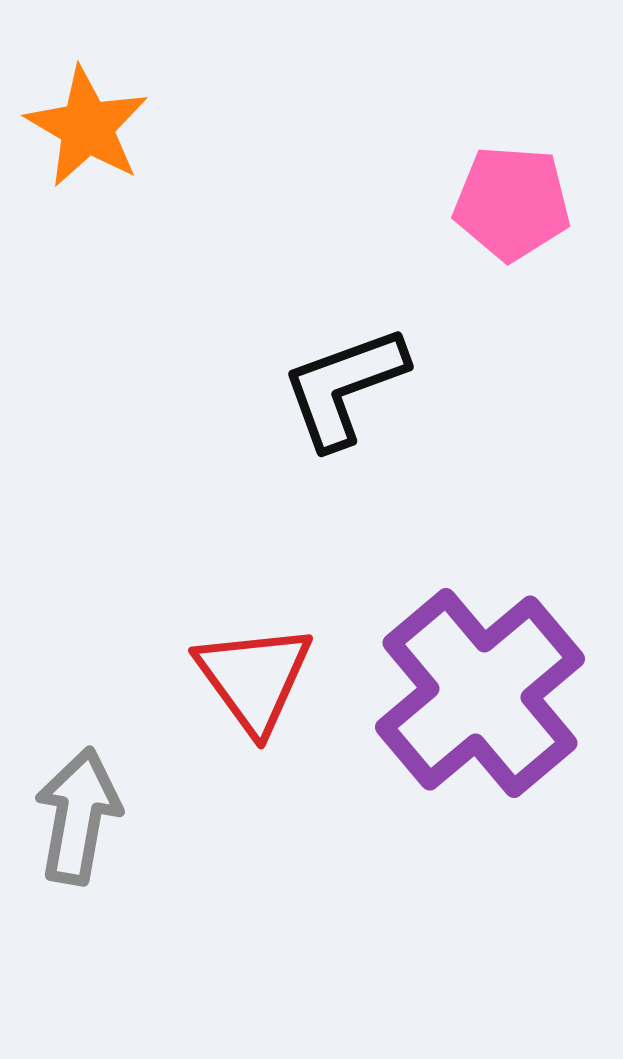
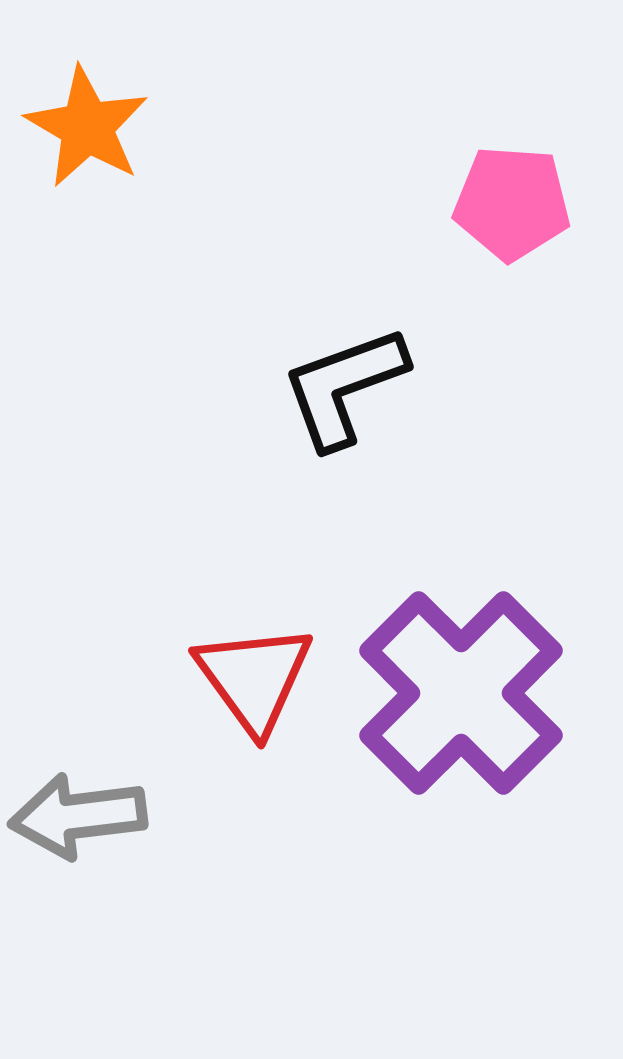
purple cross: moved 19 px left; rotated 5 degrees counterclockwise
gray arrow: rotated 107 degrees counterclockwise
